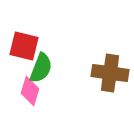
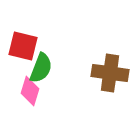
red square: moved 1 px left
